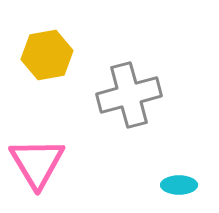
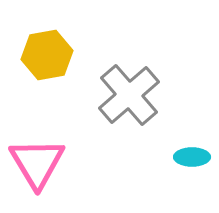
gray cross: rotated 26 degrees counterclockwise
cyan ellipse: moved 13 px right, 28 px up
